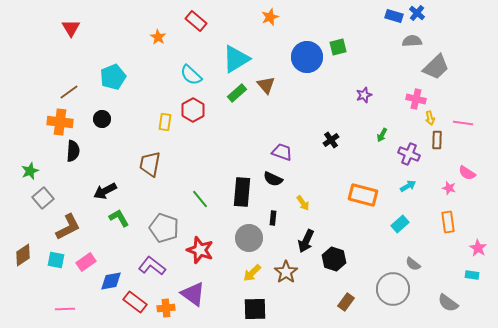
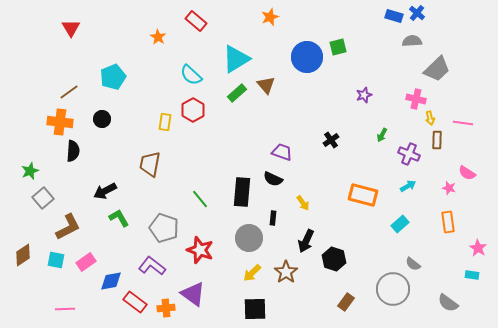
gray trapezoid at (436, 67): moved 1 px right, 2 px down
